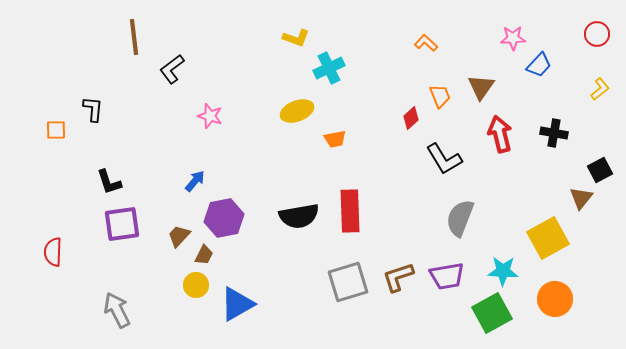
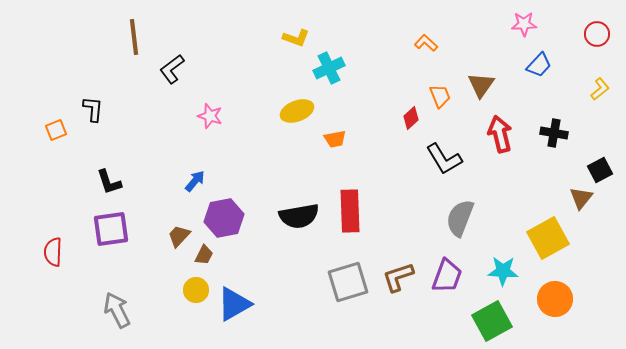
pink star at (513, 38): moved 11 px right, 14 px up
brown triangle at (481, 87): moved 2 px up
orange square at (56, 130): rotated 20 degrees counterclockwise
purple square at (122, 224): moved 11 px left, 5 px down
purple trapezoid at (447, 276): rotated 60 degrees counterclockwise
yellow circle at (196, 285): moved 5 px down
blue triangle at (237, 304): moved 3 px left
green square at (492, 313): moved 8 px down
